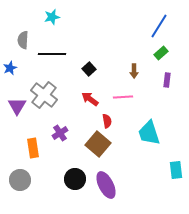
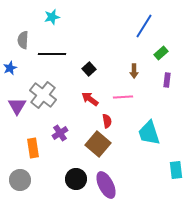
blue line: moved 15 px left
gray cross: moved 1 px left
black circle: moved 1 px right
